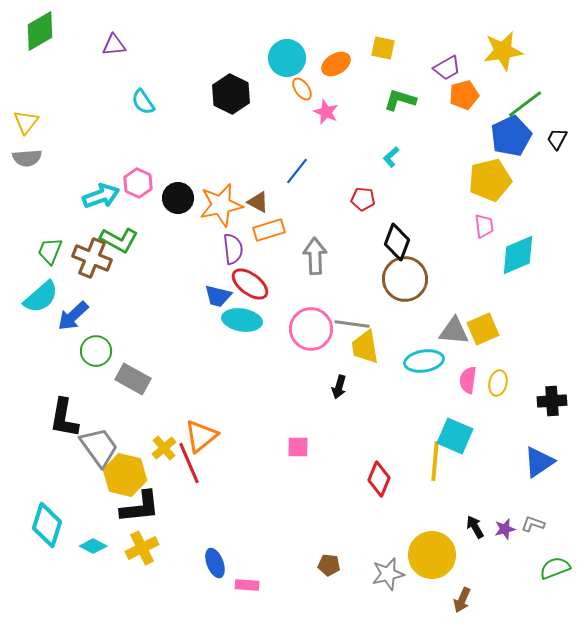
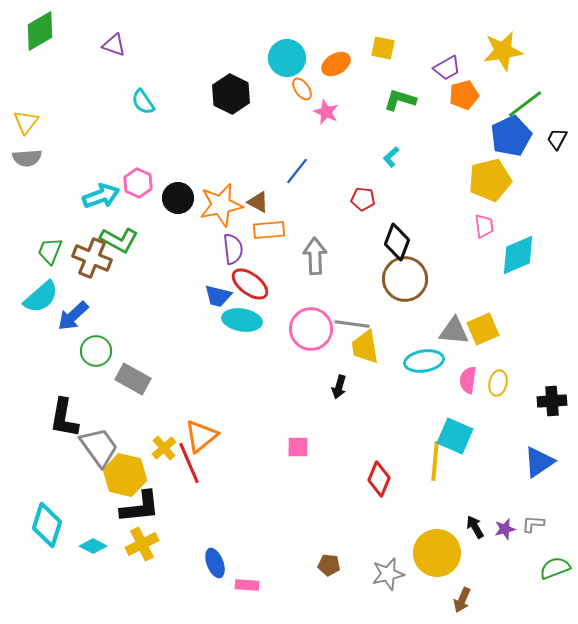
purple triangle at (114, 45): rotated 25 degrees clockwise
orange rectangle at (269, 230): rotated 12 degrees clockwise
gray L-shape at (533, 524): rotated 15 degrees counterclockwise
yellow cross at (142, 548): moved 4 px up
yellow circle at (432, 555): moved 5 px right, 2 px up
